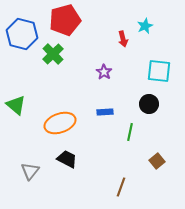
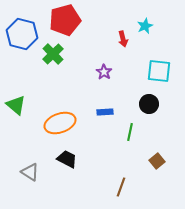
gray triangle: moved 1 px down; rotated 36 degrees counterclockwise
